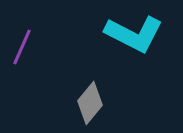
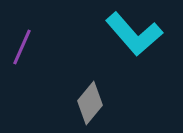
cyan L-shape: rotated 22 degrees clockwise
